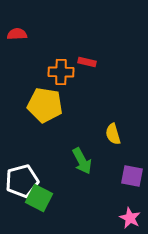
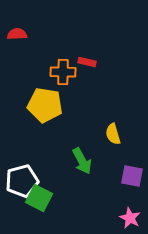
orange cross: moved 2 px right
